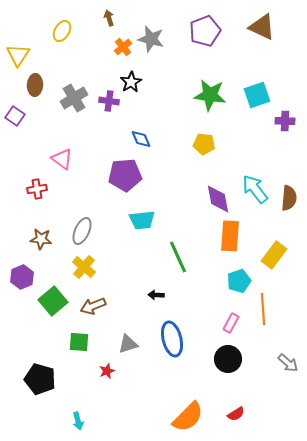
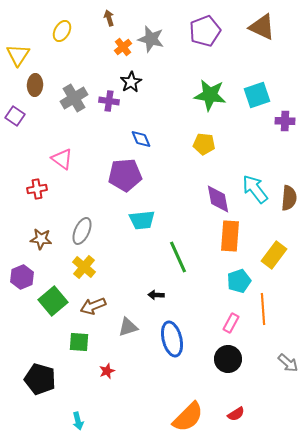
gray triangle at (128, 344): moved 17 px up
